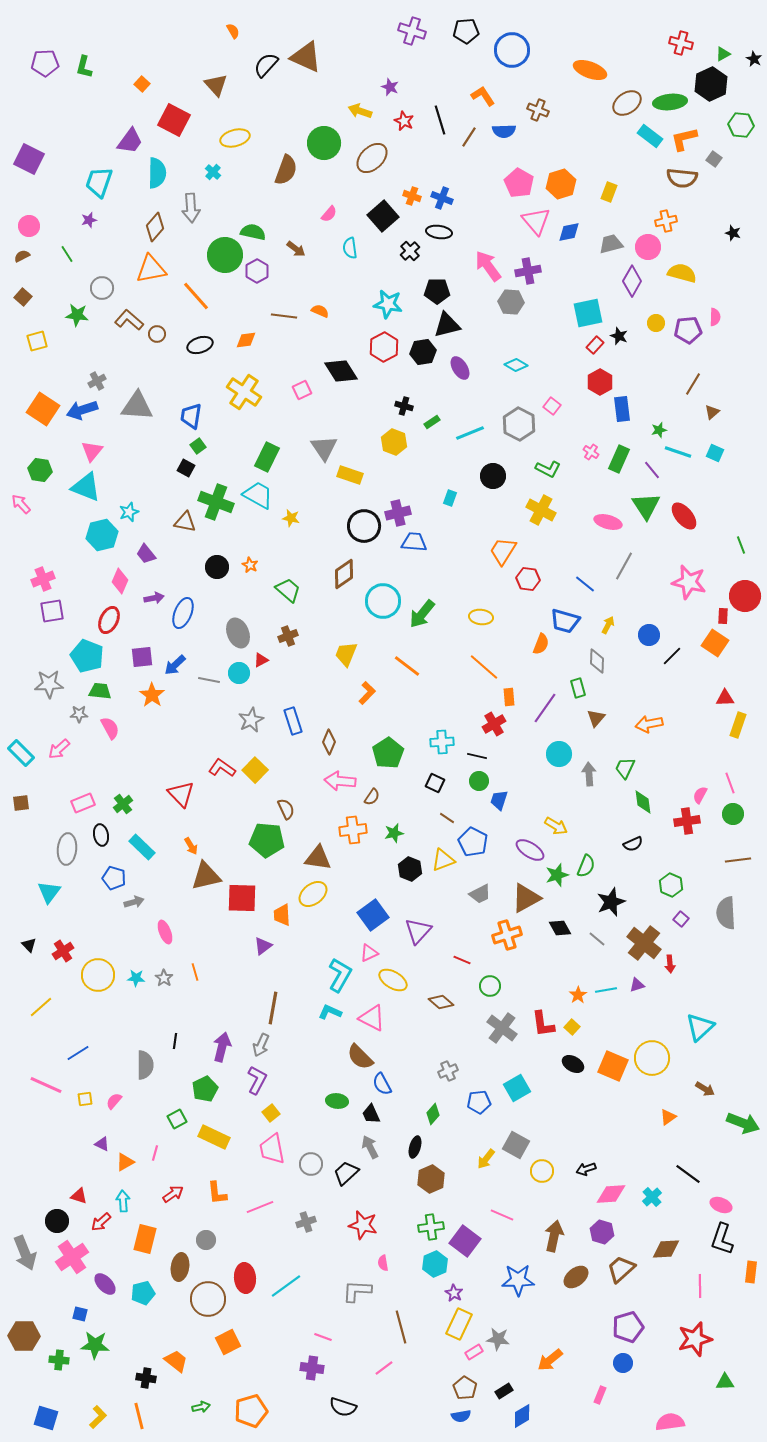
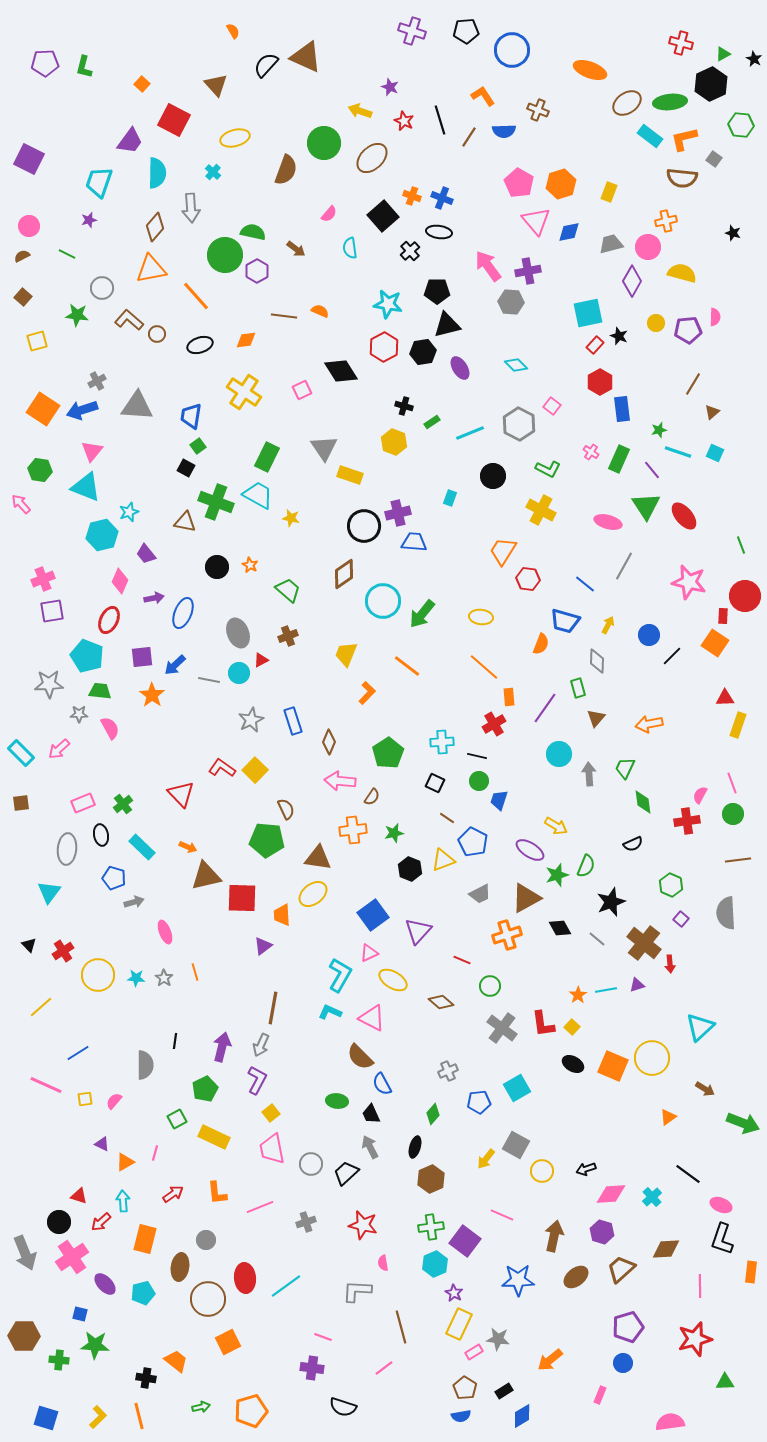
green line at (67, 254): rotated 30 degrees counterclockwise
cyan diamond at (516, 365): rotated 15 degrees clockwise
pink line at (730, 783): moved 2 px right
orange arrow at (191, 846): moved 3 px left, 1 px down; rotated 36 degrees counterclockwise
black circle at (57, 1221): moved 2 px right, 1 px down
